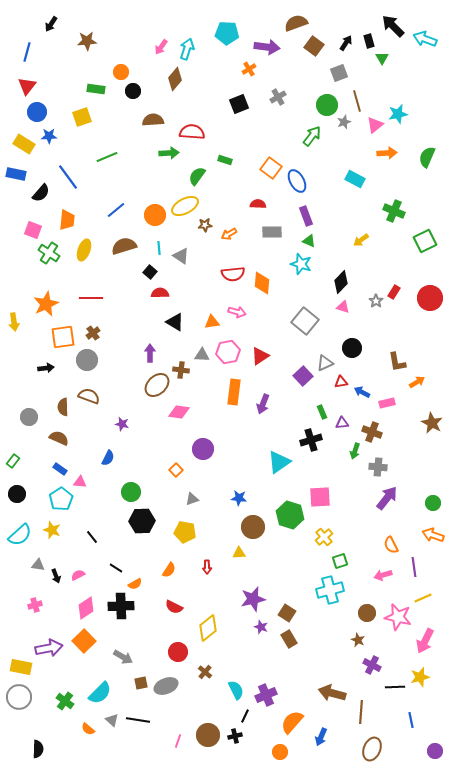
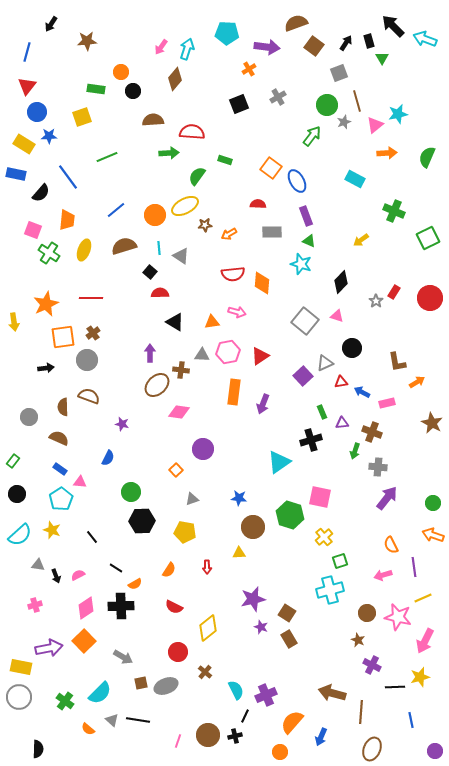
green square at (425, 241): moved 3 px right, 3 px up
pink triangle at (343, 307): moved 6 px left, 9 px down
pink square at (320, 497): rotated 15 degrees clockwise
